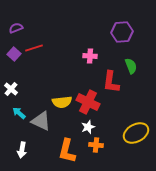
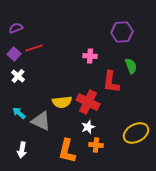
white cross: moved 7 px right, 13 px up
